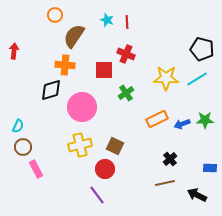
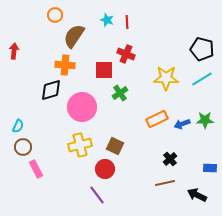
cyan line: moved 5 px right
green cross: moved 6 px left
